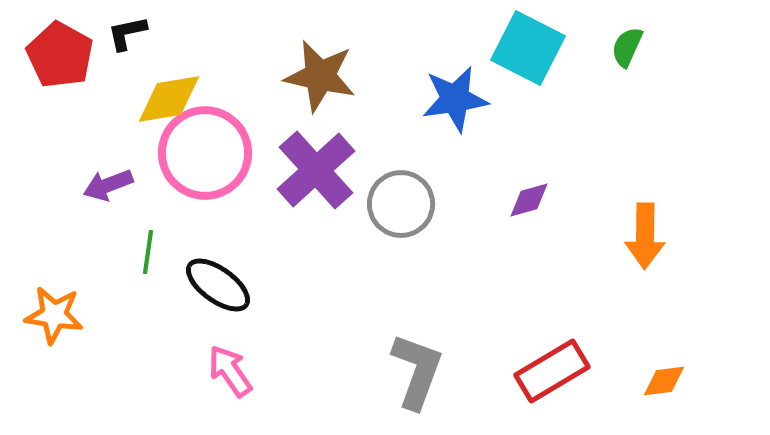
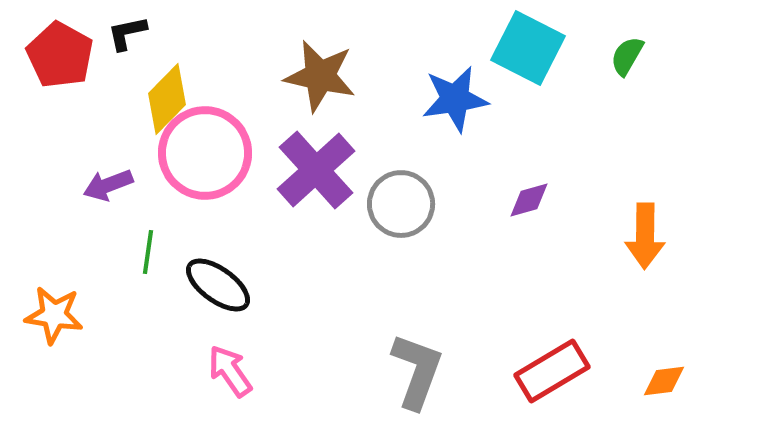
green semicircle: moved 9 px down; rotated 6 degrees clockwise
yellow diamond: moved 2 px left; rotated 36 degrees counterclockwise
